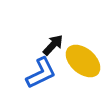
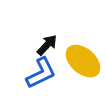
black arrow: moved 6 px left
